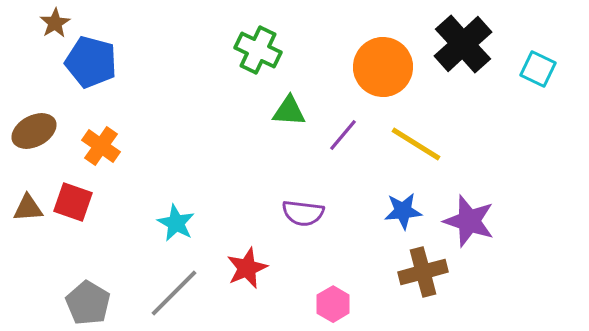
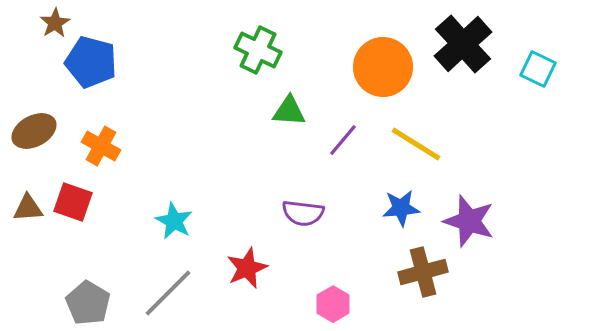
purple line: moved 5 px down
orange cross: rotated 6 degrees counterclockwise
blue star: moved 2 px left, 3 px up
cyan star: moved 2 px left, 2 px up
gray line: moved 6 px left
